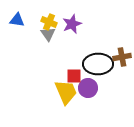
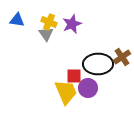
gray triangle: moved 2 px left
brown cross: rotated 24 degrees counterclockwise
